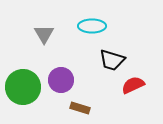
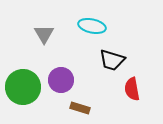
cyan ellipse: rotated 12 degrees clockwise
red semicircle: moved 1 px left, 4 px down; rotated 75 degrees counterclockwise
